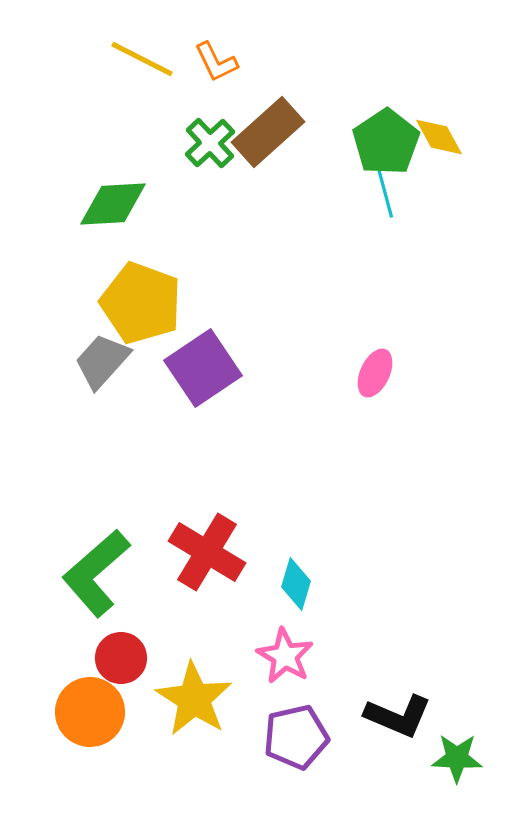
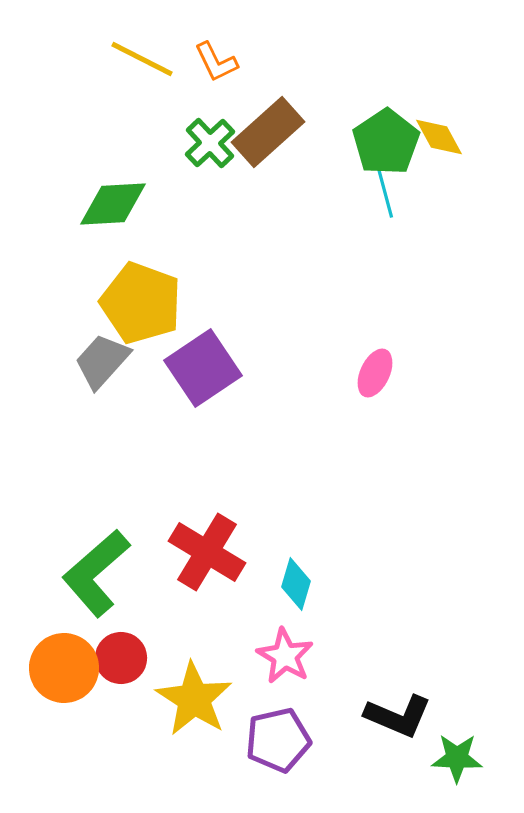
orange circle: moved 26 px left, 44 px up
purple pentagon: moved 18 px left, 3 px down
